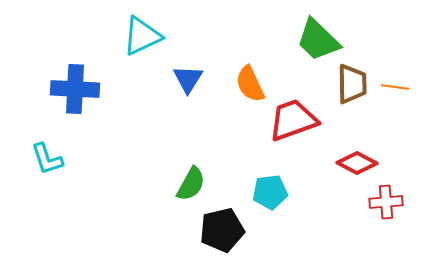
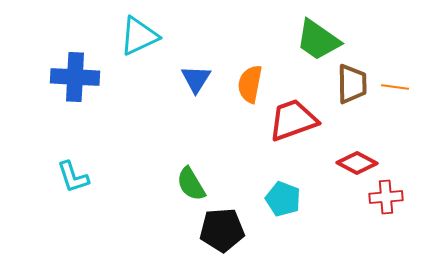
cyan triangle: moved 3 px left
green trapezoid: rotated 9 degrees counterclockwise
blue triangle: moved 8 px right
orange semicircle: rotated 36 degrees clockwise
blue cross: moved 12 px up
cyan L-shape: moved 26 px right, 18 px down
green semicircle: rotated 120 degrees clockwise
cyan pentagon: moved 13 px right, 7 px down; rotated 28 degrees clockwise
red cross: moved 5 px up
black pentagon: rotated 9 degrees clockwise
